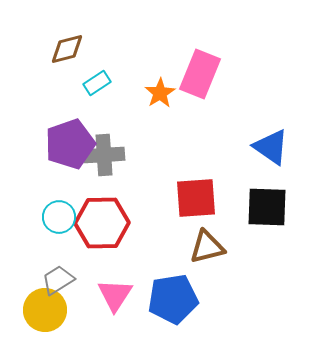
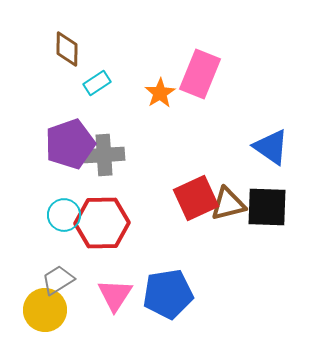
brown diamond: rotated 75 degrees counterclockwise
red square: rotated 21 degrees counterclockwise
cyan circle: moved 5 px right, 2 px up
brown triangle: moved 21 px right, 43 px up
blue pentagon: moved 5 px left, 5 px up
